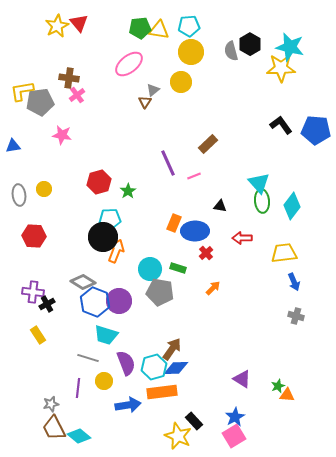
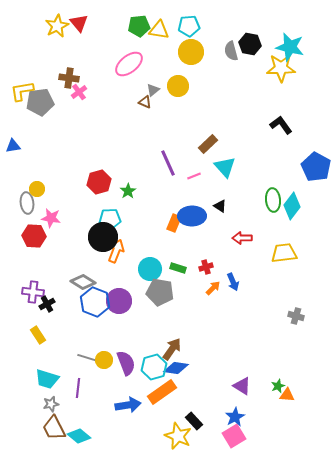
green pentagon at (140, 28): moved 1 px left, 2 px up
black hexagon at (250, 44): rotated 20 degrees counterclockwise
yellow circle at (181, 82): moved 3 px left, 4 px down
pink cross at (77, 95): moved 2 px right, 3 px up
brown triangle at (145, 102): rotated 40 degrees counterclockwise
blue pentagon at (316, 130): moved 37 px down; rotated 24 degrees clockwise
pink star at (62, 135): moved 11 px left, 83 px down
cyan triangle at (259, 183): moved 34 px left, 16 px up
yellow circle at (44, 189): moved 7 px left
gray ellipse at (19, 195): moved 8 px right, 8 px down
green ellipse at (262, 201): moved 11 px right, 1 px up
black triangle at (220, 206): rotated 24 degrees clockwise
blue ellipse at (195, 231): moved 3 px left, 15 px up
red cross at (206, 253): moved 14 px down; rotated 24 degrees clockwise
blue arrow at (294, 282): moved 61 px left
cyan trapezoid at (106, 335): moved 59 px left, 44 px down
blue diamond at (176, 368): rotated 10 degrees clockwise
purple triangle at (242, 379): moved 7 px down
yellow circle at (104, 381): moved 21 px up
orange rectangle at (162, 392): rotated 28 degrees counterclockwise
